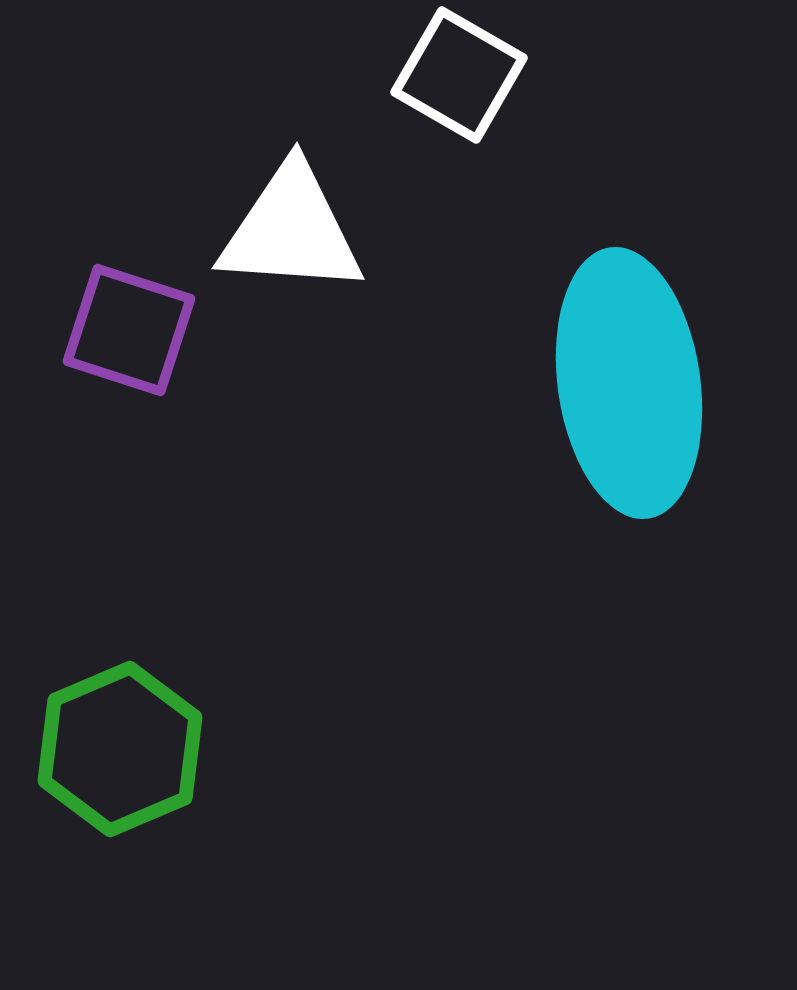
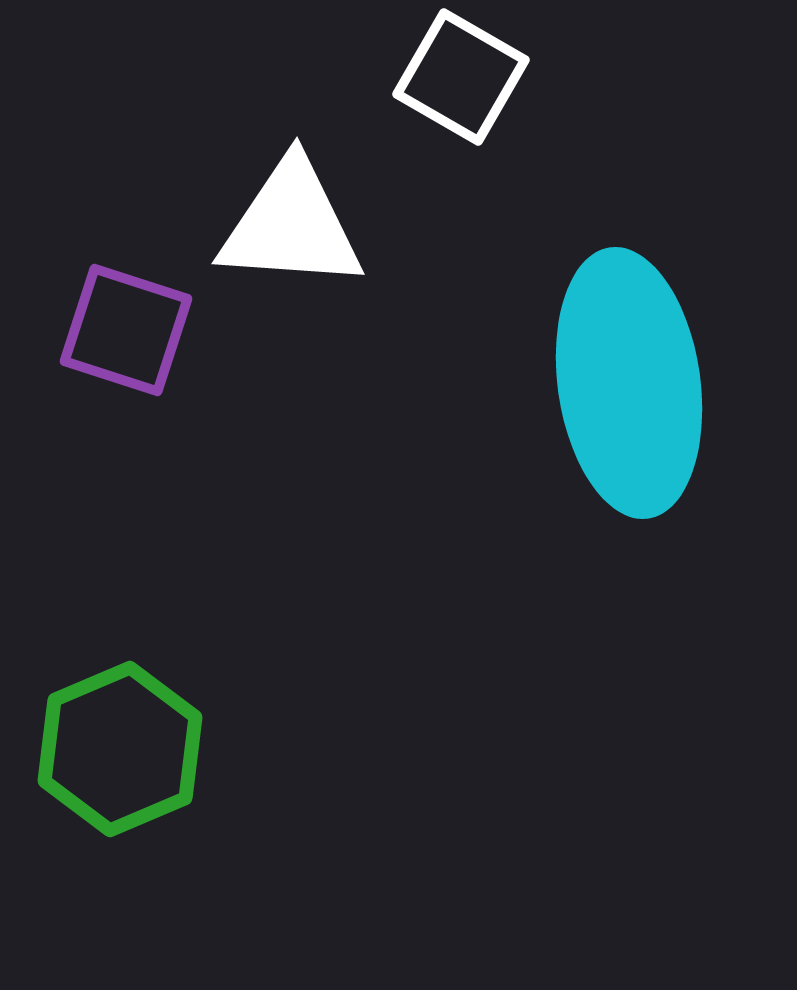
white square: moved 2 px right, 2 px down
white triangle: moved 5 px up
purple square: moved 3 px left
